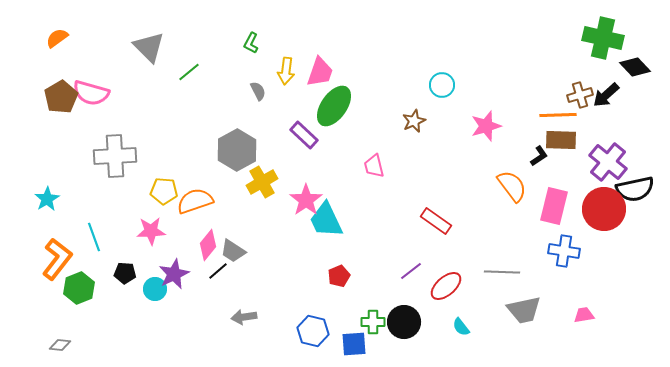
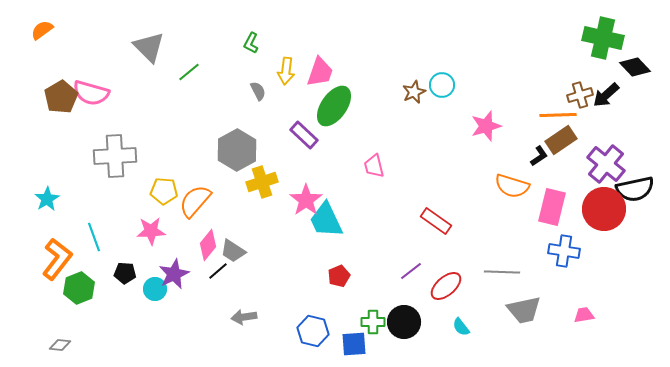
orange semicircle at (57, 38): moved 15 px left, 8 px up
brown star at (414, 121): moved 29 px up
brown rectangle at (561, 140): rotated 36 degrees counterclockwise
purple cross at (608, 162): moved 2 px left, 2 px down
yellow cross at (262, 182): rotated 12 degrees clockwise
orange semicircle at (512, 186): rotated 144 degrees clockwise
orange semicircle at (195, 201): rotated 30 degrees counterclockwise
pink rectangle at (554, 206): moved 2 px left, 1 px down
